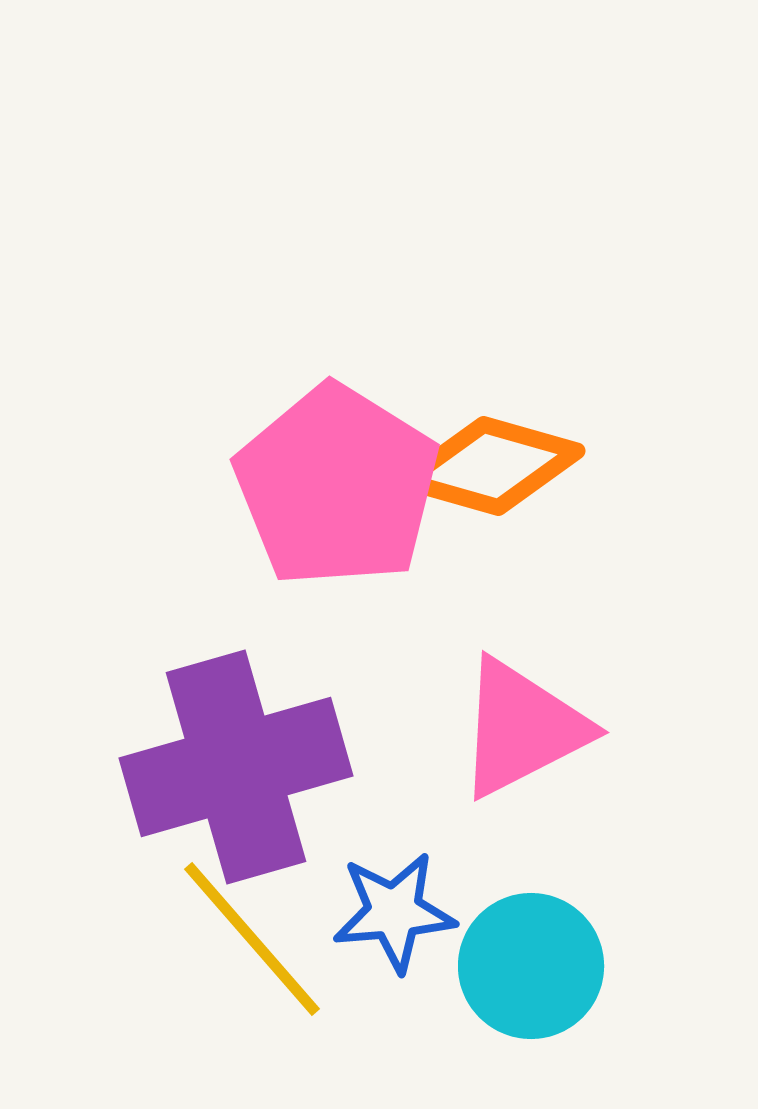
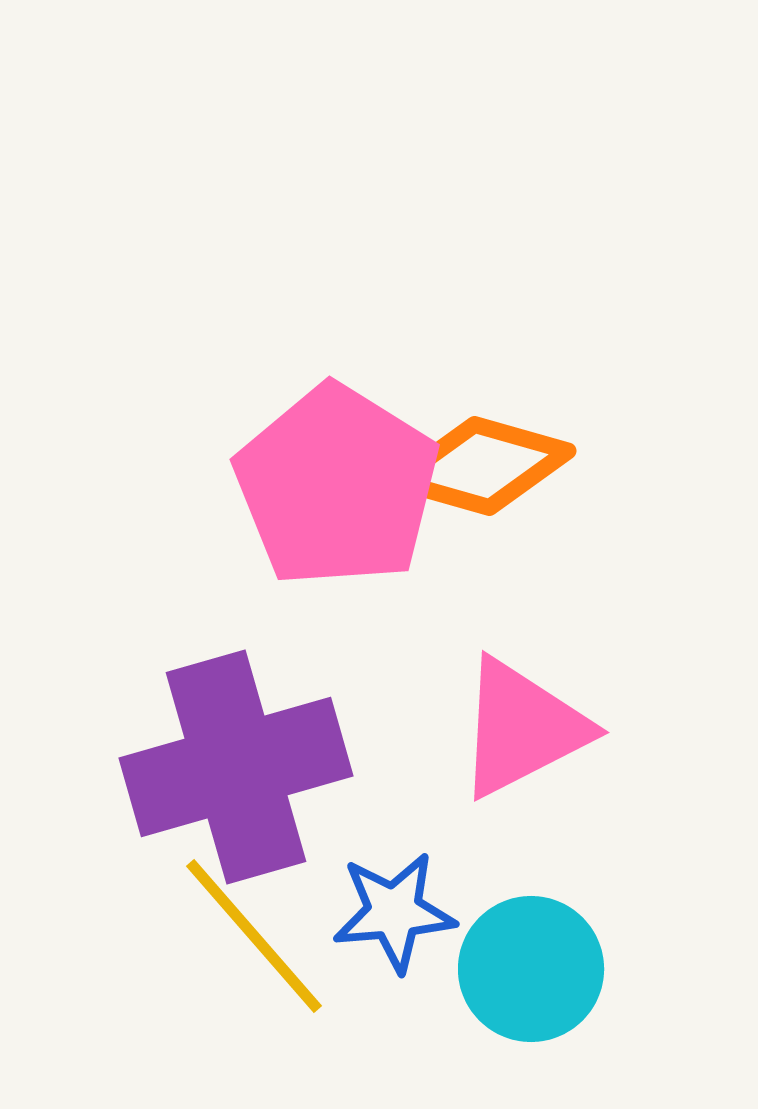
orange diamond: moved 9 px left
yellow line: moved 2 px right, 3 px up
cyan circle: moved 3 px down
